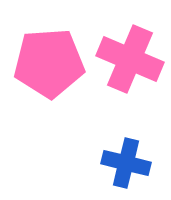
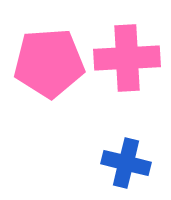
pink cross: moved 3 px left, 1 px up; rotated 26 degrees counterclockwise
